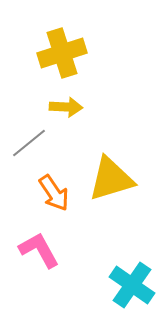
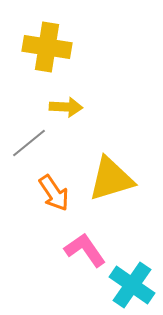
yellow cross: moved 15 px left, 6 px up; rotated 27 degrees clockwise
pink L-shape: moved 46 px right; rotated 6 degrees counterclockwise
